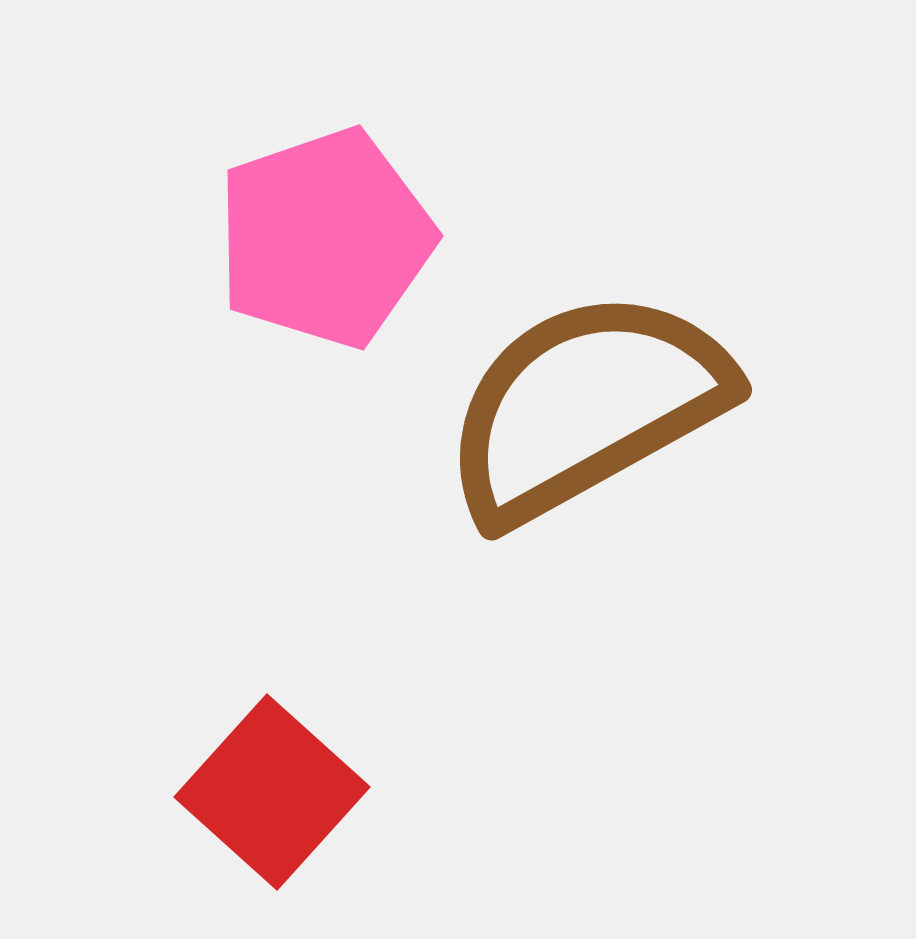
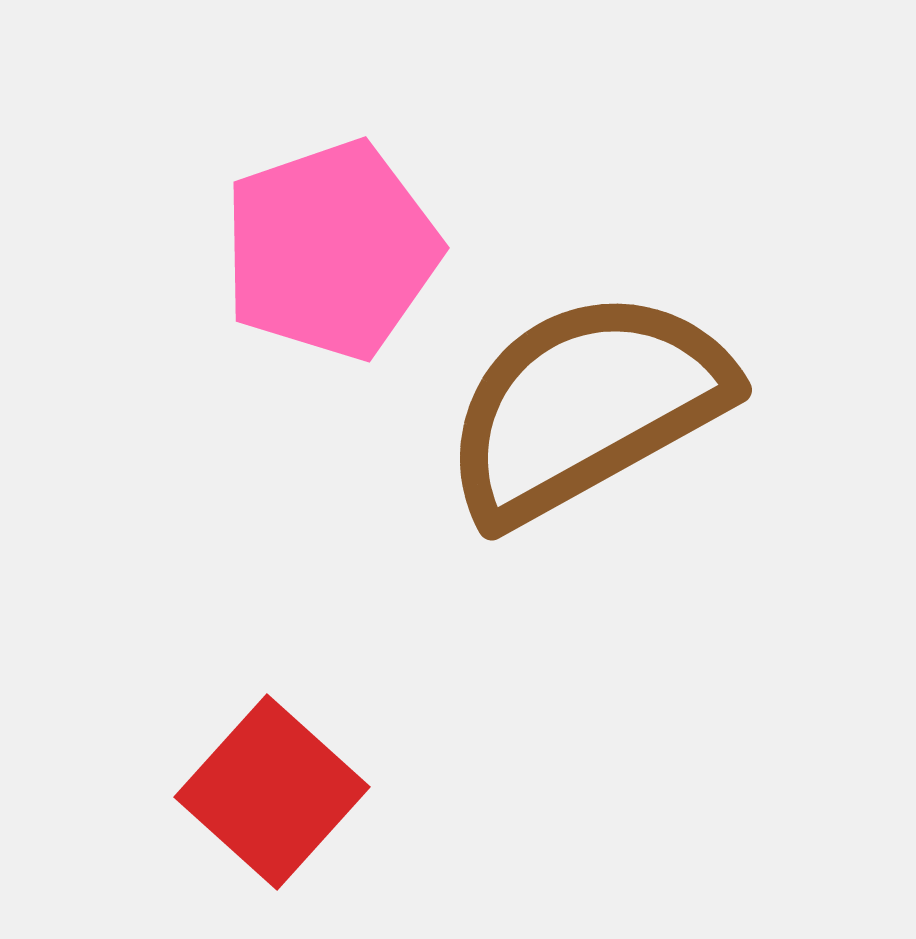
pink pentagon: moved 6 px right, 12 px down
